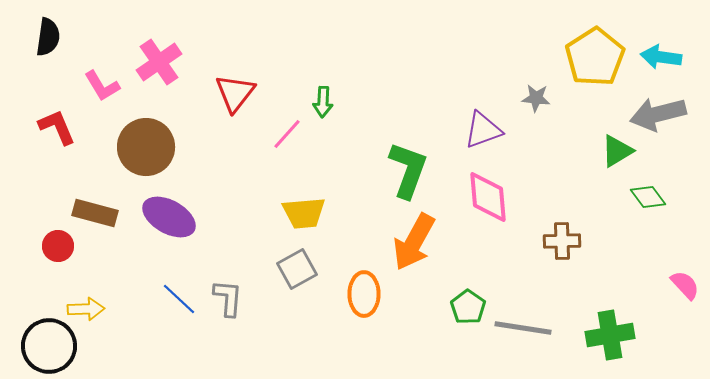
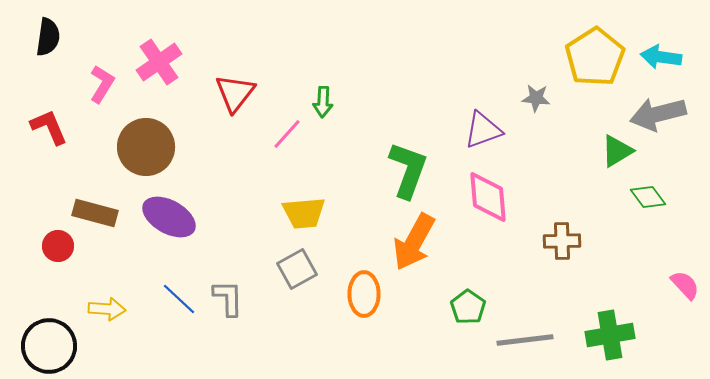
pink L-shape: moved 2 px up; rotated 117 degrees counterclockwise
red L-shape: moved 8 px left
gray L-shape: rotated 6 degrees counterclockwise
yellow arrow: moved 21 px right; rotated 6 degrees clockwise
gray line: moved 2 px right, 12 px down; rotated 16 degrees counterclockwise
